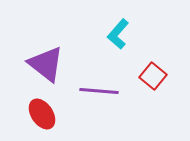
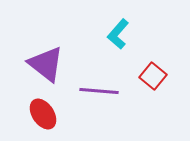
red ellipse: moved 1 px right
